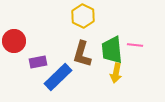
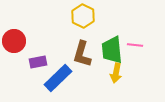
blue rectangle: moved 1 px down
